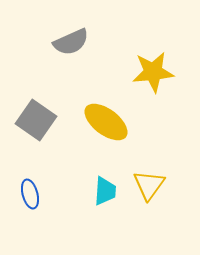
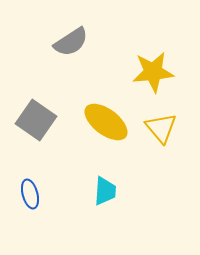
gray semicircle: rotated 9 degrees counterclockwise
yellow triangle: moved 12 px right, 57 px up; rotated 16 degrees counterclockwise
